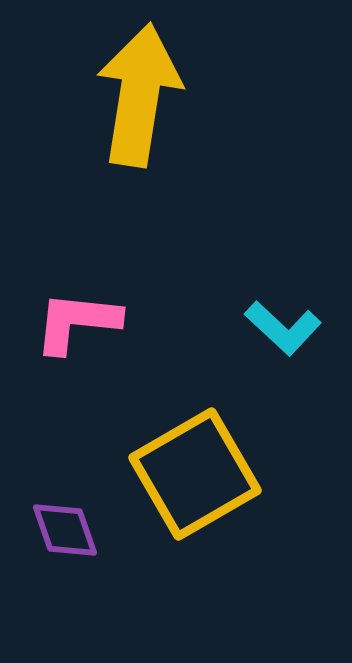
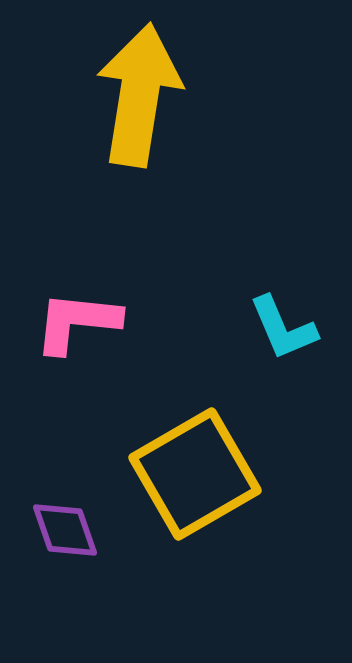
cyan L-shape: rotated 24 degrees clockwise
